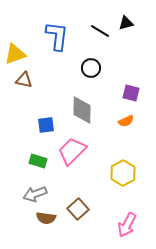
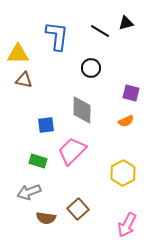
yellow triangle: moved 3 px right; rotated 20 degrees clockwise
gray arrow: moved 6 px left, 2 px up
